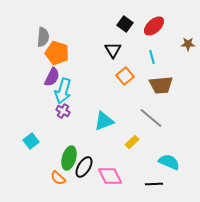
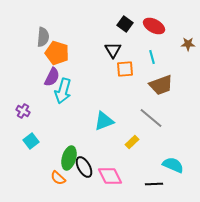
red ellipse: rotated 70 degrees clockwise
orange square: moved 7 px up; rotated 36 degrees clockwise
brown trapezoid: rotated 15 degrees counterclockwise
purple cross: moved 40 px left
cyan semicircle: moved 4 px right, 3 px down
black ellipse: rotated 60 degrees counterclockwise
